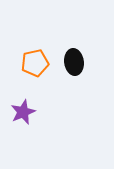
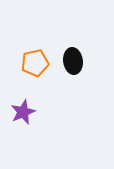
black ellipse: moved 1 px left, 1 px up
